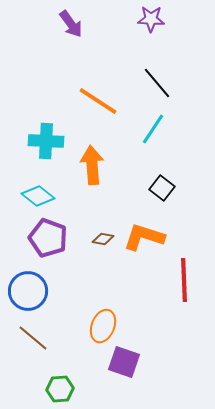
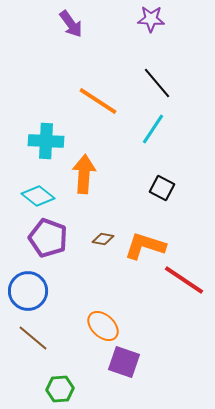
orange arrow: moved 8 px left, 9 px down; rotated 9 degrees clockwise
black square: rotated 10 degrees counterclockwise
orange L-shape: moved 1 px right, 9 px down
red line: rotated 54 degrees counterclockwise
orange ellipse: rotated 68 degrees counterclockwise
